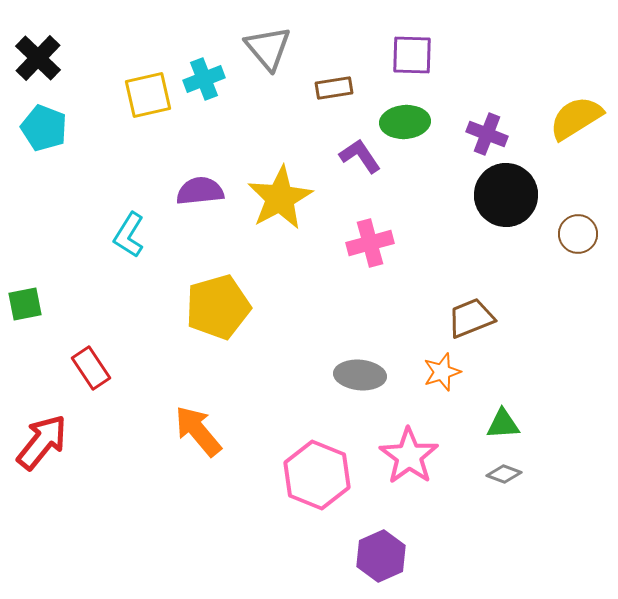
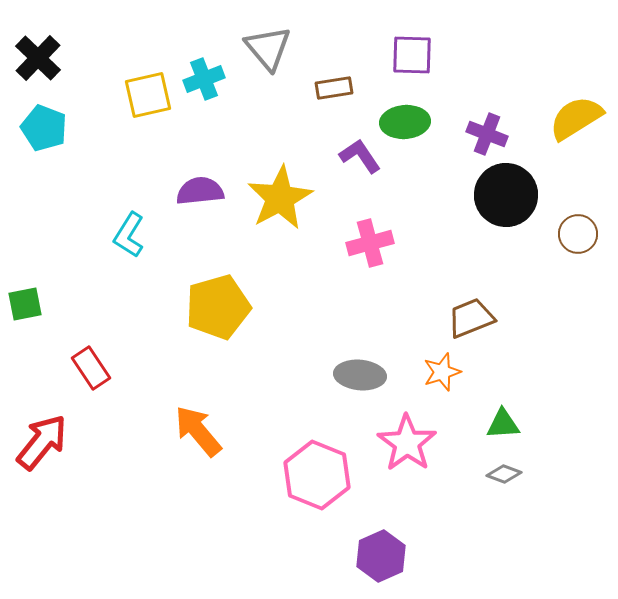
pink star: moved 2 px left, 13 px up
